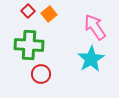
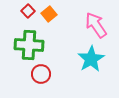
pink arrow: moved 1 px right, 2 px up
